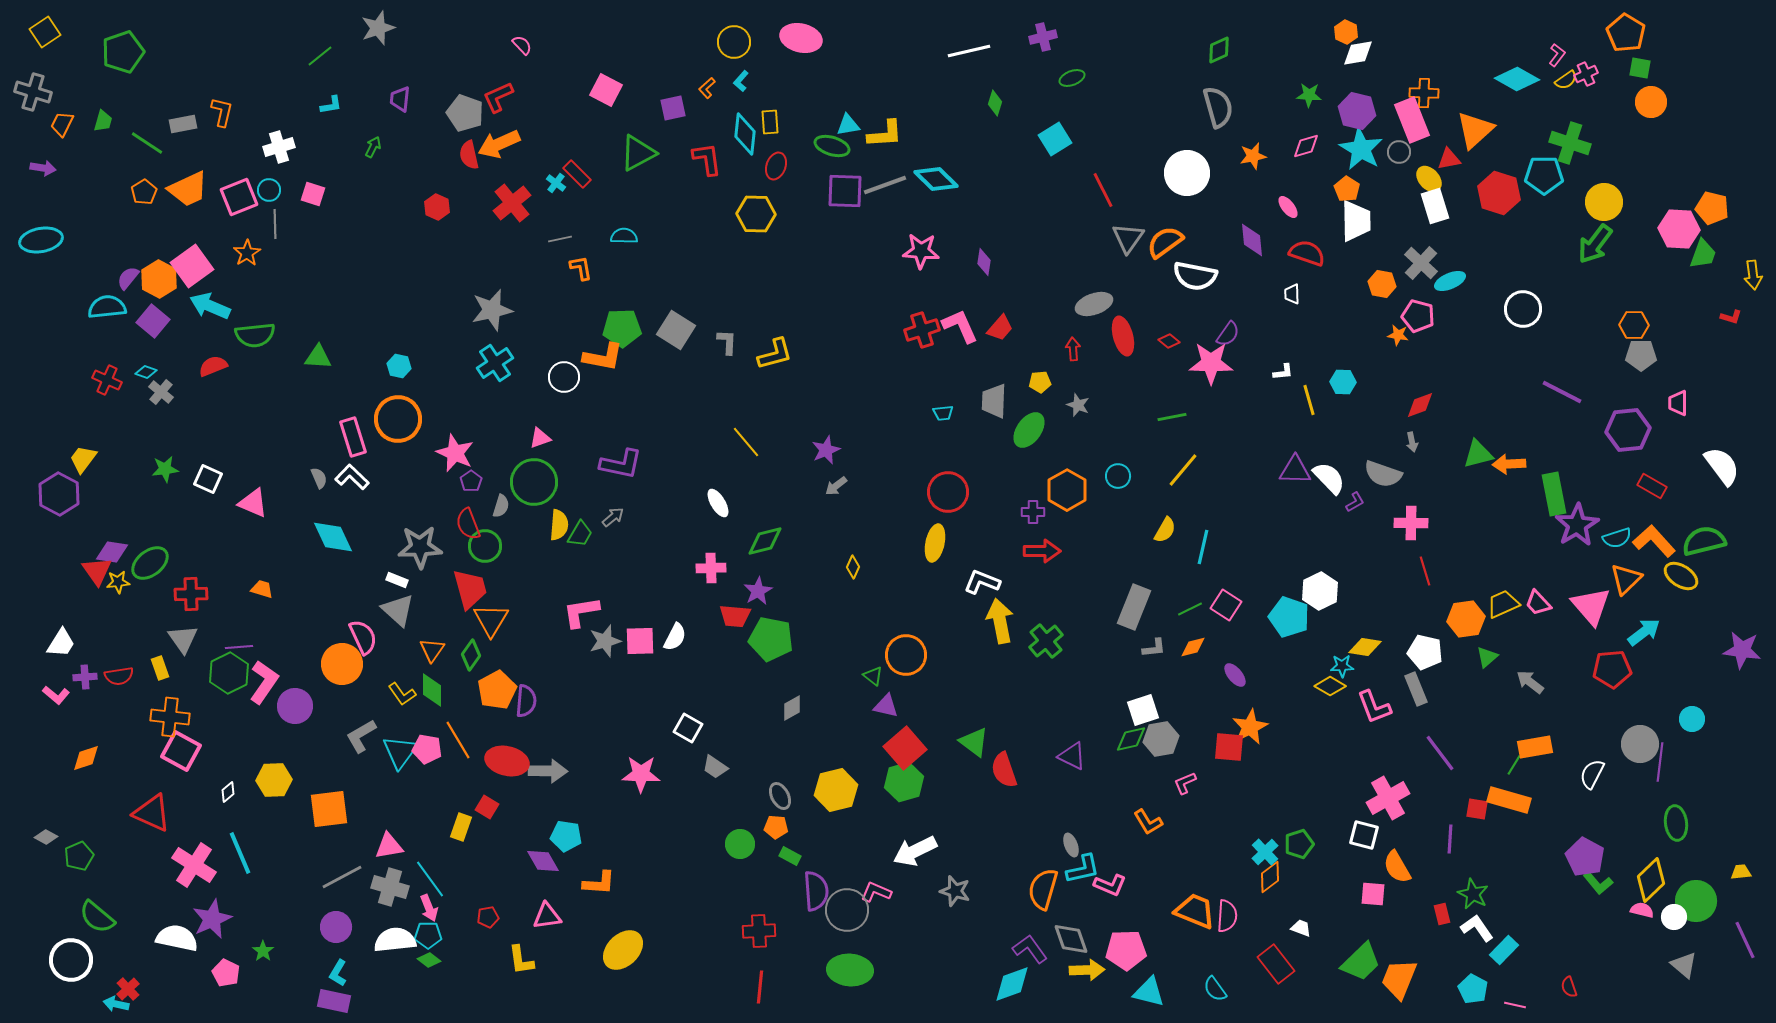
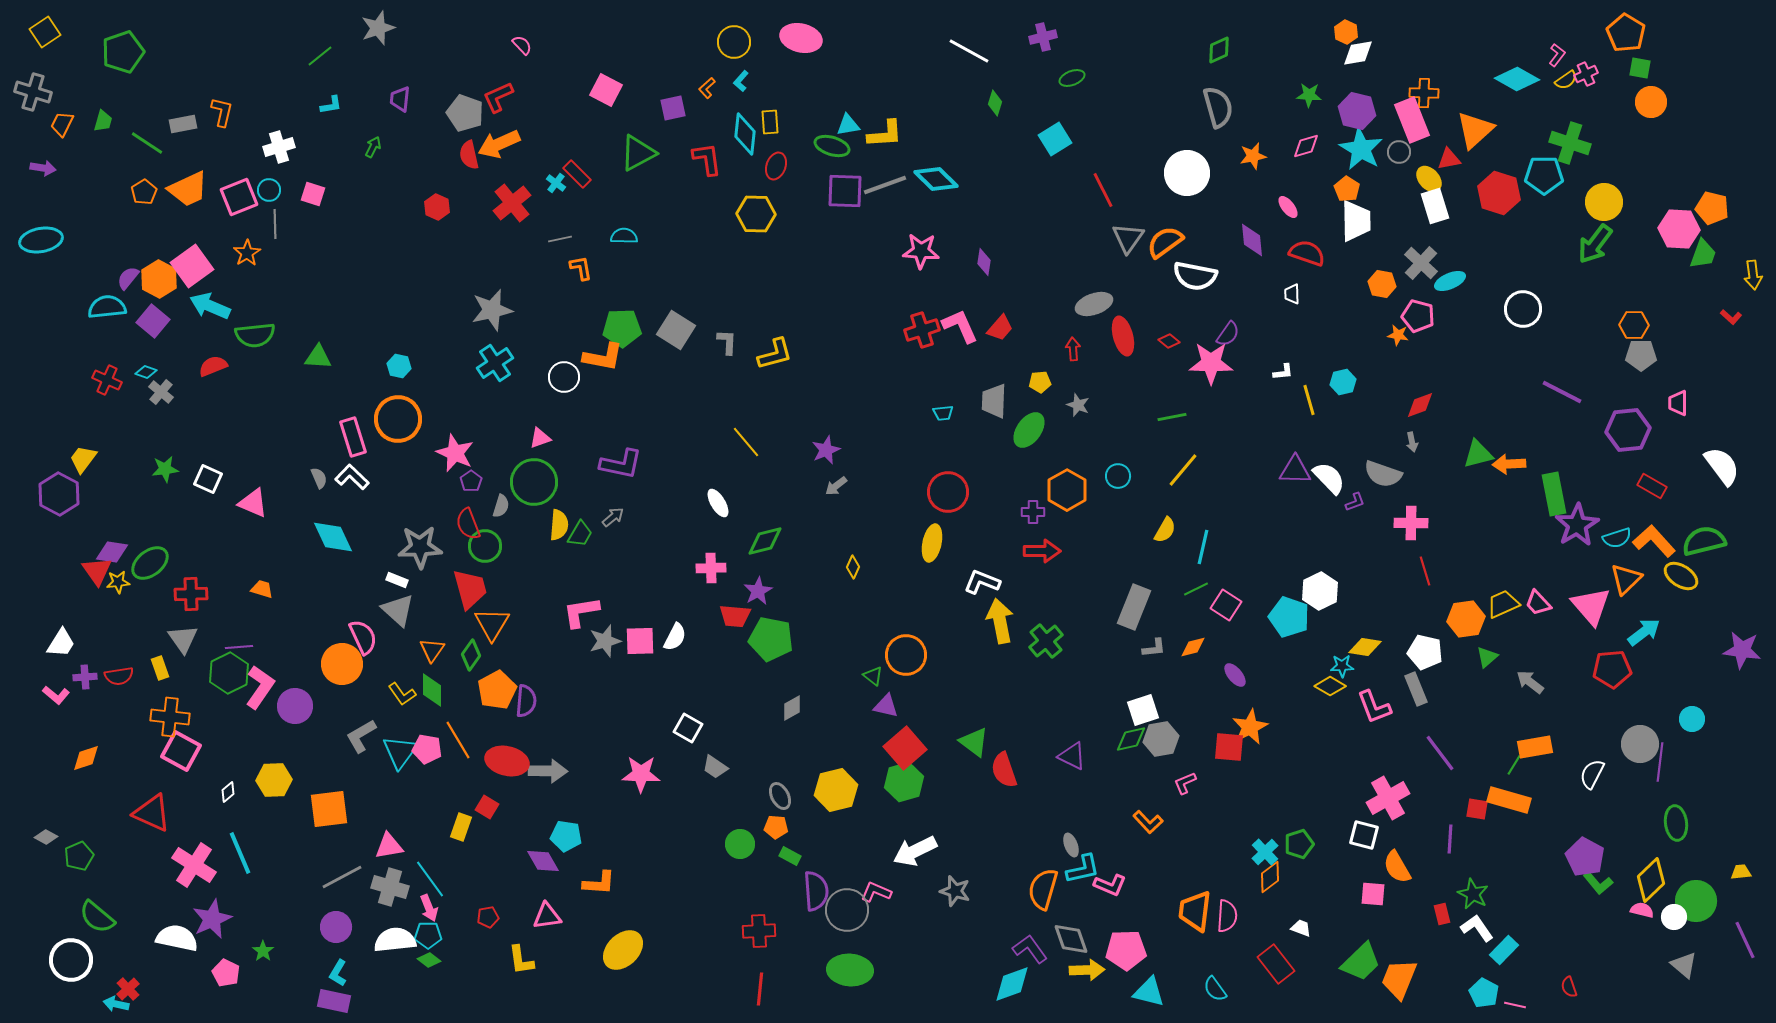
white line at (969, 51): rotated 42 degrees clockwise
red L-shape at (1731, 317): rotated 25 degrees clockwise
cyan hexagon at (1343, 382): rotated 15 degrees counterclockwise
purple L-shape at (1355, 502): rotated 10 degrees clockwise
yellow ellipse at (935, 543): moved 3 px left
green line at (1190, 609): moved 6 px right, 20 px up
orange triangle at (491, 620): moved 1 px right, 4 px down
pink L-shape at (264, 682): moved 4 px left, 5 px down
orange L-shape at (1148, 822): rotated 12 degrees counterclockwise
orange trapezoid at (1195, 911): rotated 105 degrees counterclockwise
red line at (760, 987): moved 2 px down
cyan pentagon at (1473, 989): moved 11 px right, 4 px down
